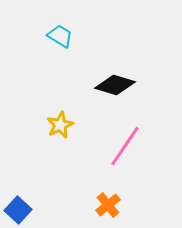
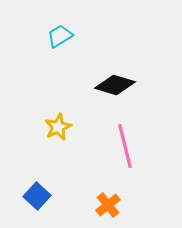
cyan trapezoid: rotated 64 degrees counterclockwise
yellow star: moved 2 px left, 2 px down
pink line: rotated 48 degrees counterclockwise
blue square: moved 19 px right, 14 px up
